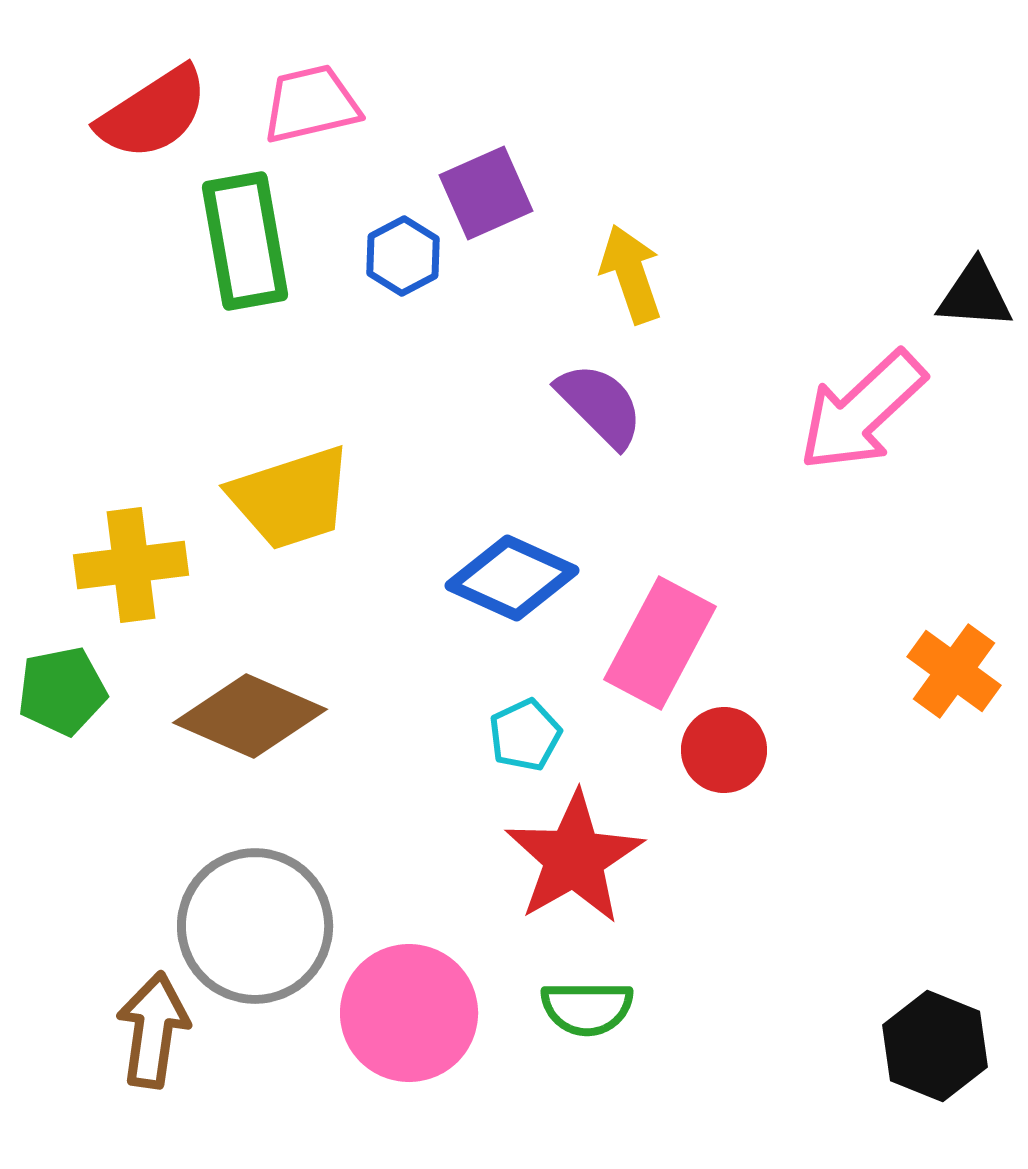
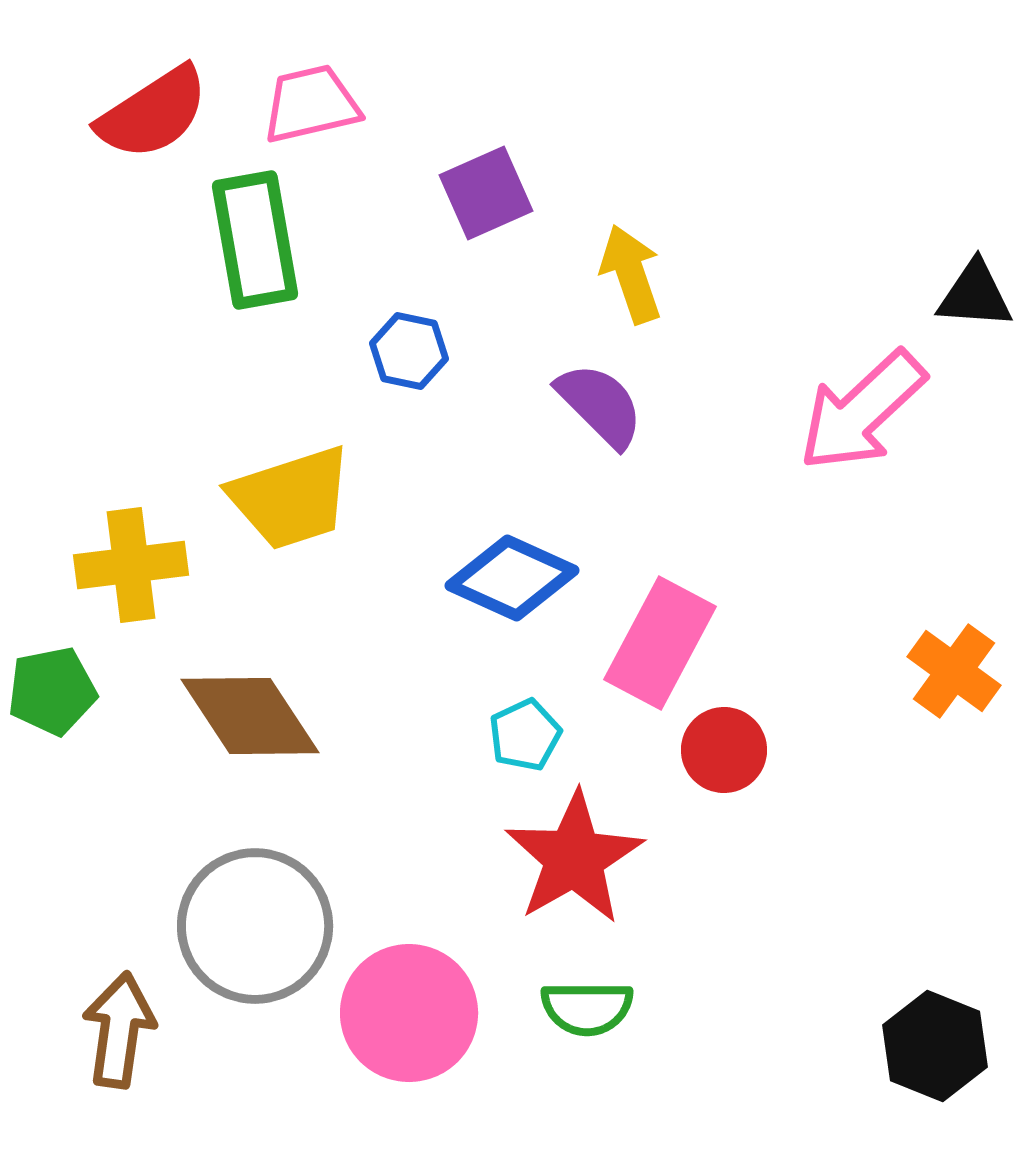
green rectangle: moved 10 px right, 1 px up
blue hexagon: moved 6 px right, 95 px down; rotated 20 degrees counterclockwise
green pentagon: moved 10 px left
brown diamond: rotated 33 degrees clockwise
brown arrow: moved 34 px left
